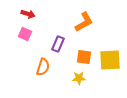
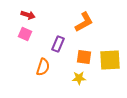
red arrow: moved 1 px down
